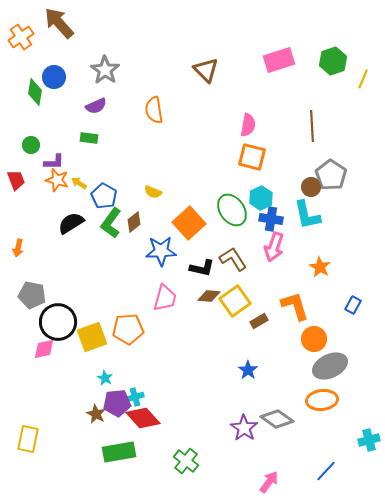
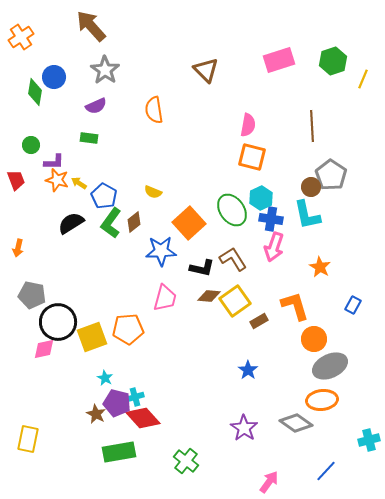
brown arrow at (59, 23): moved 32 px right, 3 px down
purple pentagon at (117, 403): rotated 20 degrees clockwise
gray diamond at (277, 419): moved 19 px right, 4 px down
